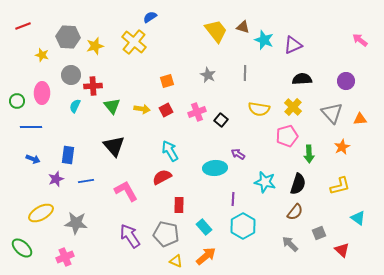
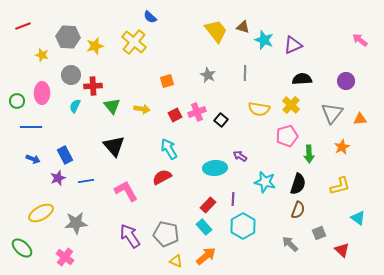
blue semicircle at (150, 17): rotated 104 degrees counterclockwise
yellow cross at (293, 107): moved 2 px left, 2 px up
red square at (166, 110): moved 9 px right, 5 px down
gray triangle at (332, 113): rotated 20 degrees clockwise
cyan arrow at (170, 151): moved 1 px left, 2 px up
purple arrow at (238, 154): moved 2 px right, 2 px down
blue rectangle at (68, 155): moved 3 px left; rotated 36 degrees counterclockwise
purple star at (56, 179): moved 2 px right, 1 px up
red rectangle at (179, 205): moved 29 px right; rotated 42 degrees clockwise
brown semicircle at (295, 212): moved 3 px right, 2 px up; rotated 18 degrees counterclockwise
gray star at (76, 223): rotated 10 degrees counterclockwise
pink cross at (65, 257): rotated 30 degrees counterclockwise
